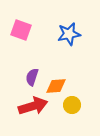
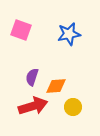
yellow circle: moved 1 px right, 2 px down
